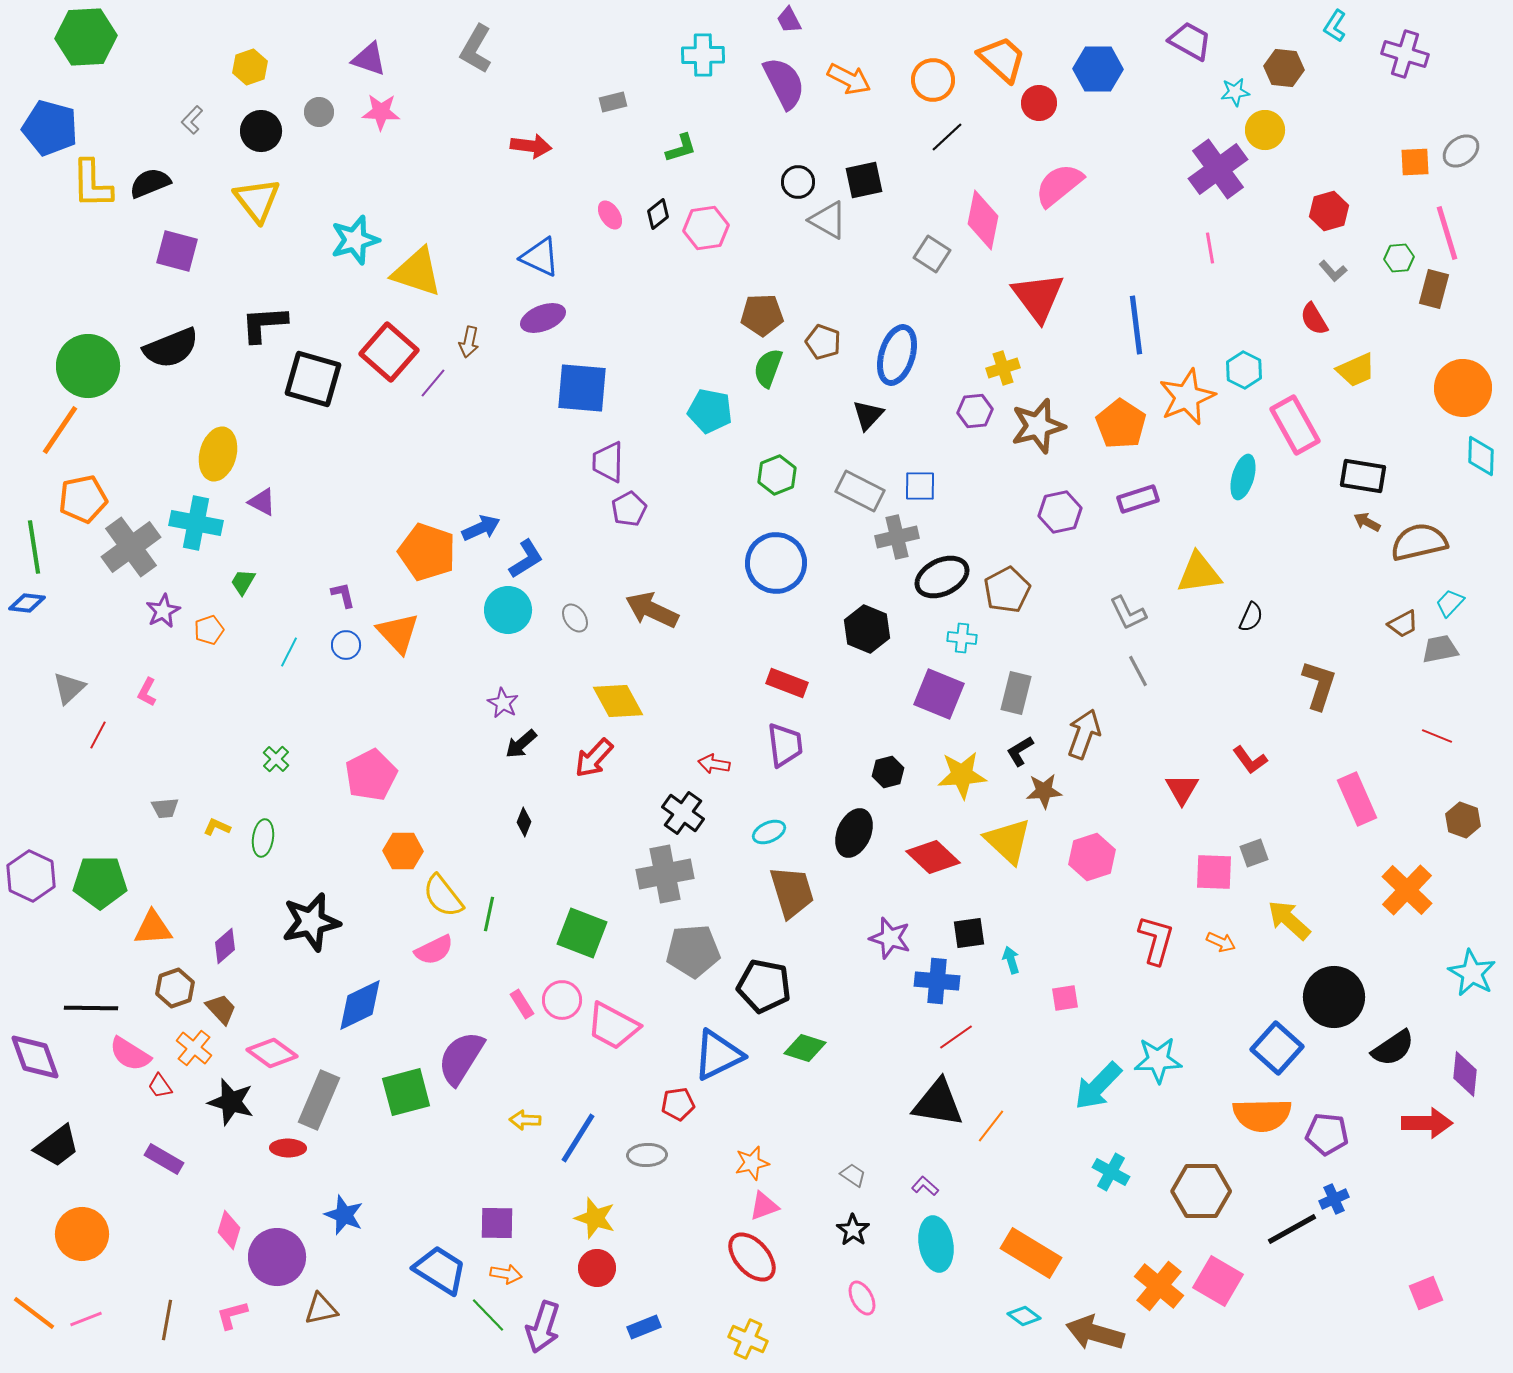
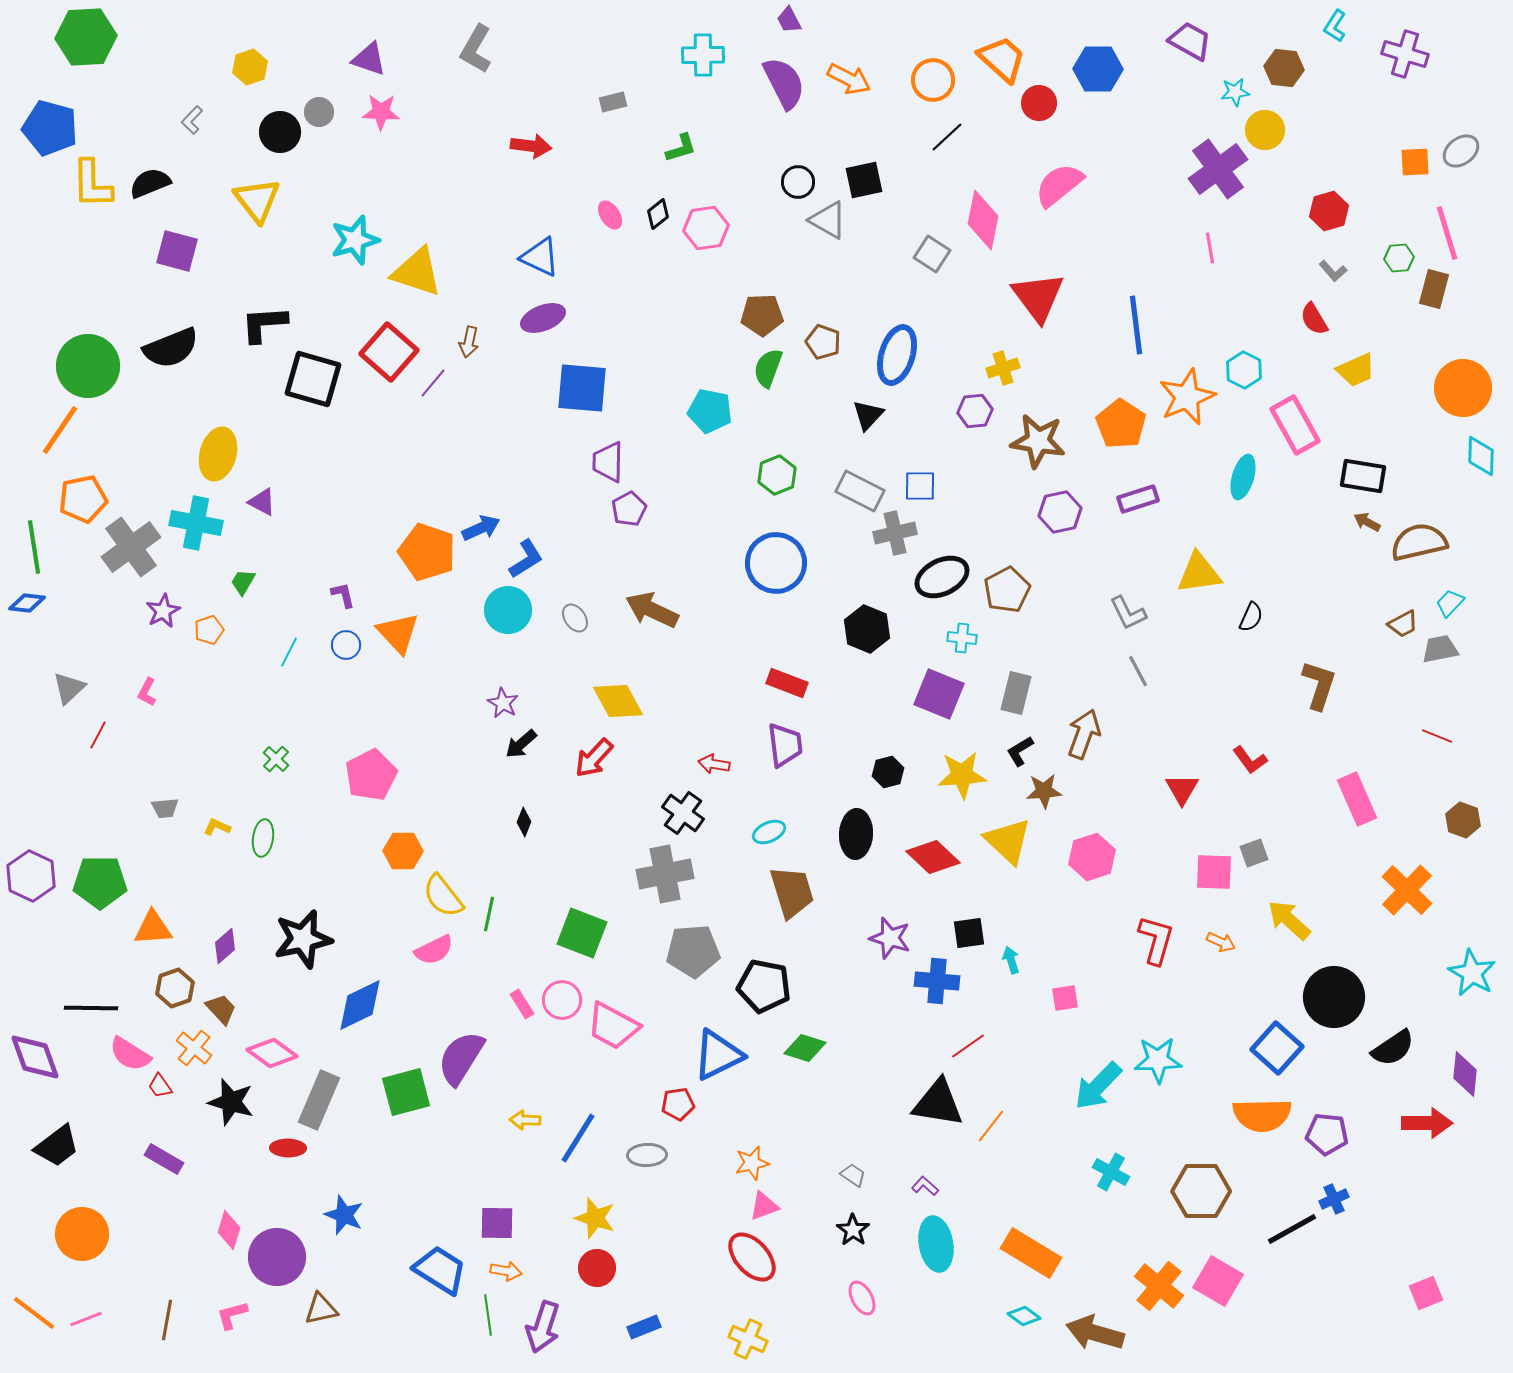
black circle at (261, 131): moved 19 px right, 1 px down
brown star at (1038, 426): moved 15 px down; rotated 24 degrees clockwise
gray cross at (897, 537): moved 2 px left, 4 px up
black ellipse at (854, 833): moved 2 px right, 1 px down; rotated 21 degrees counterclockwise
black star at (311, 922): moved 8 px left, 17 px down
red line at (956, 1037): moved 12 px right, 9 px down
orange arrow at (506, 1274): moved 3 px up
green line at (488, 1315): rotated 36 degrees clockwise
